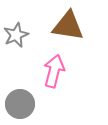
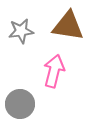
gray star: moved 5 px right, 4 px up; rotated 15 degrees clockwise
